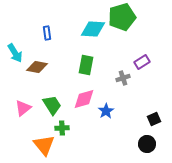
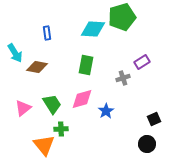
pink diamond: moved 2 px left
green trapezoid: moved 1 px up
green cross: moved 1 px left, 1 px down
